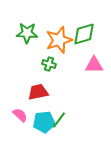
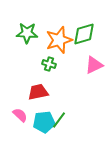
pink triangle: rotated 24 degrees counterclockwise
